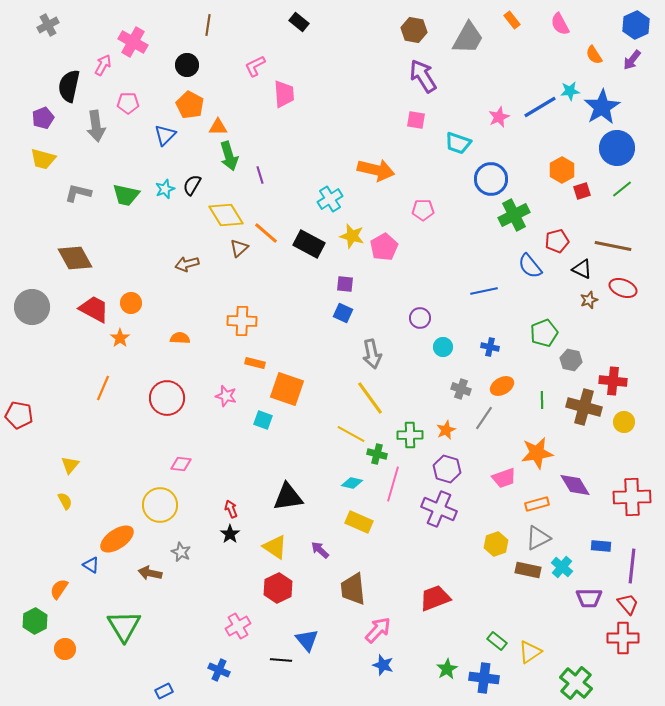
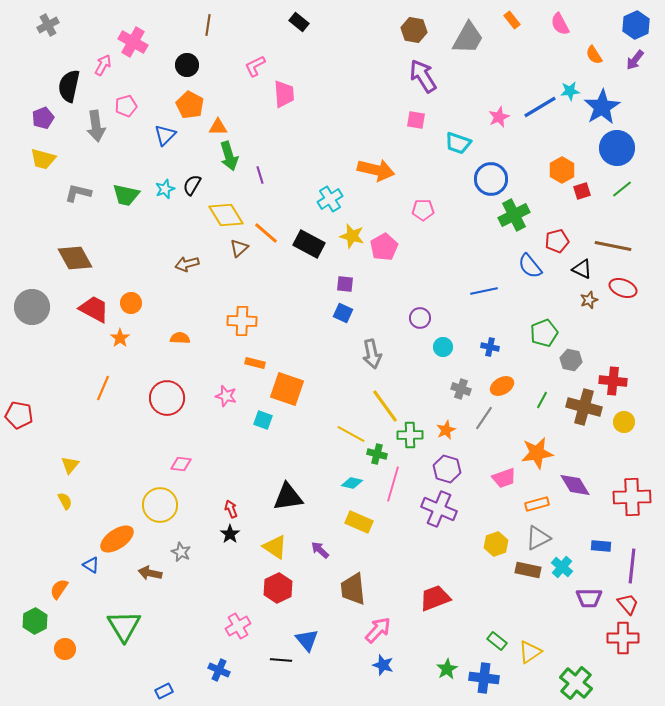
purple arrow at (632, 60): moved 3 px right
pink pentagon at (128, 103): moved 2 px left, 3 px down; rotated 15 degrees counterclockwise
yellow line at (370, 398): moved 15 px right, 8 px down
green line at (542, 400): rotated 30 degrees clockwise
